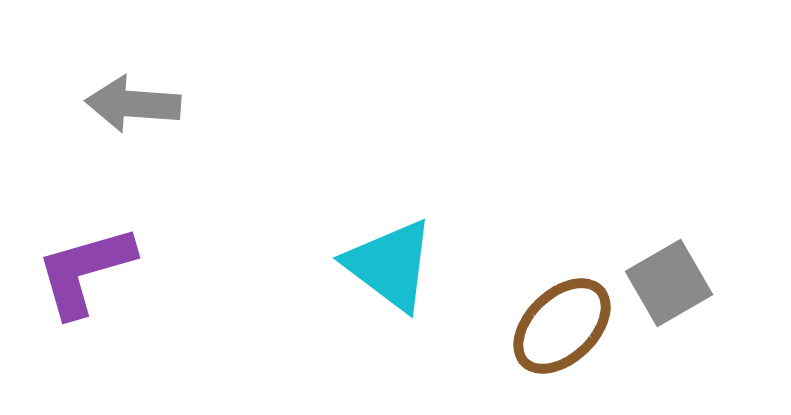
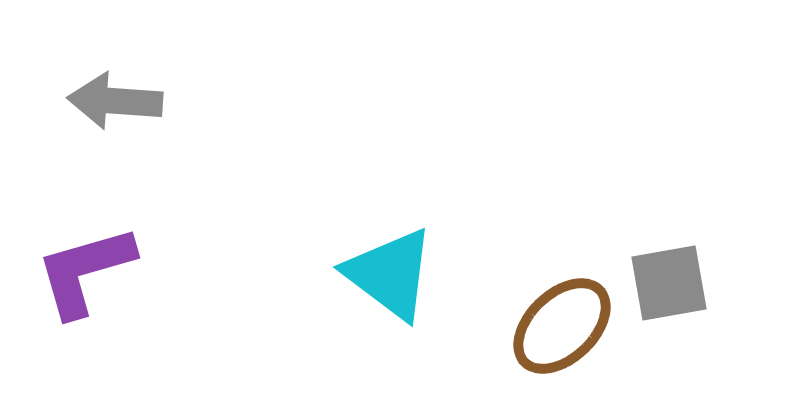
gray arrow: moved 18 px left, 3 px up
cyan triangle: moved 9 px down
gray square: rotated 20 degrees clockwise
